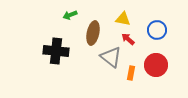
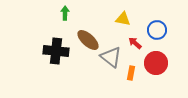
green arrow: moved 5 px left, 2 px up; rotated 112 degrees clockwise
brown ellipse: moved 5 px left, 7 px down; rotated 60 degrees counterclockwise
red arrow: moved 7 px right, 4 px down
red circle: moved 2 px up
